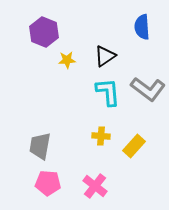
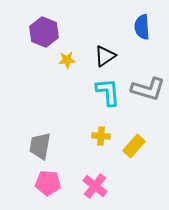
gray L-shape: rotated 20 degrees counterclockwise
